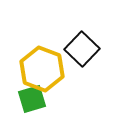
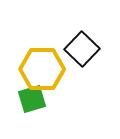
yellow hexagon: rotated 21 degrees counterclockwise
